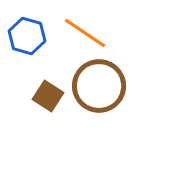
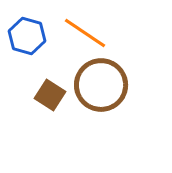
brown circle: moved 2 px right, 1 px up
brown square: moved 2 px right, 1 px up
